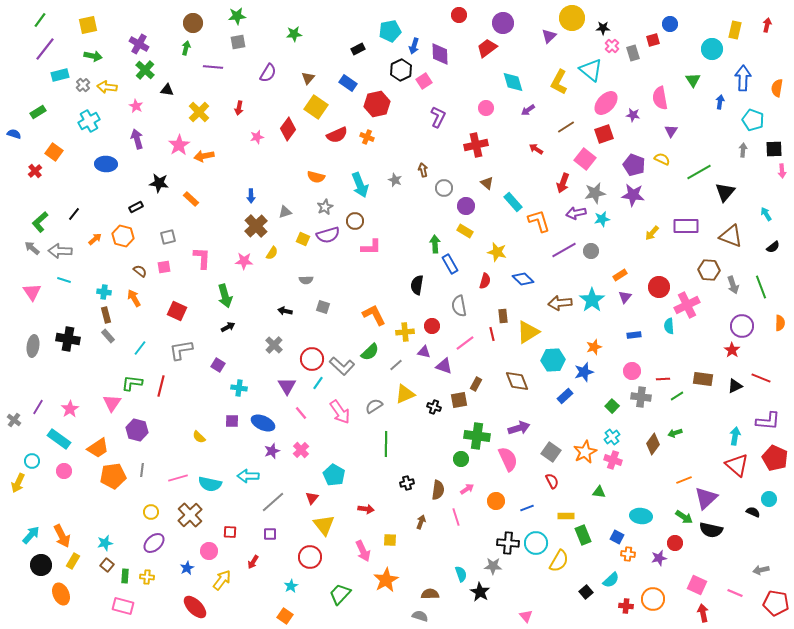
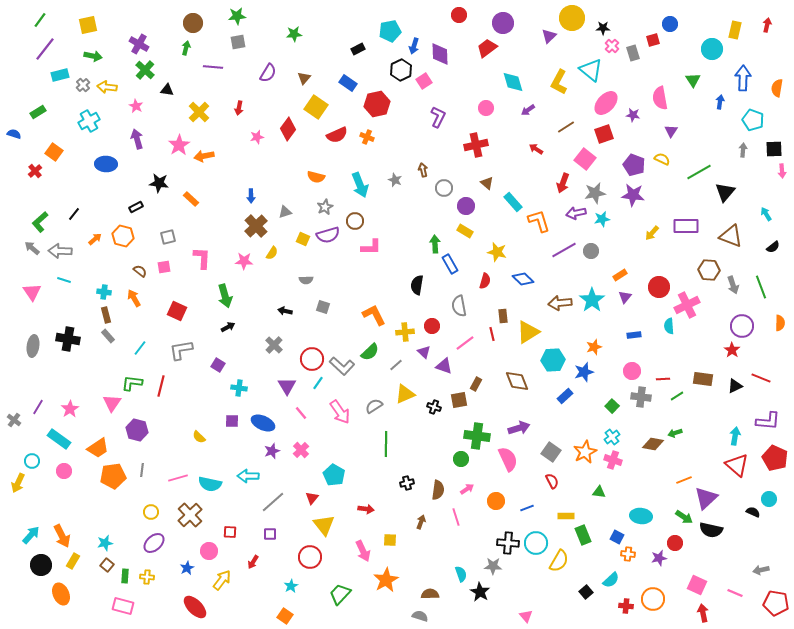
brown triangle at (308, 78): moved 4 px left
purple triangle at (424, 352): rotated 32 degrees clockwise
brown diamond at (653, 444): rotated 65 degrees clockwise
